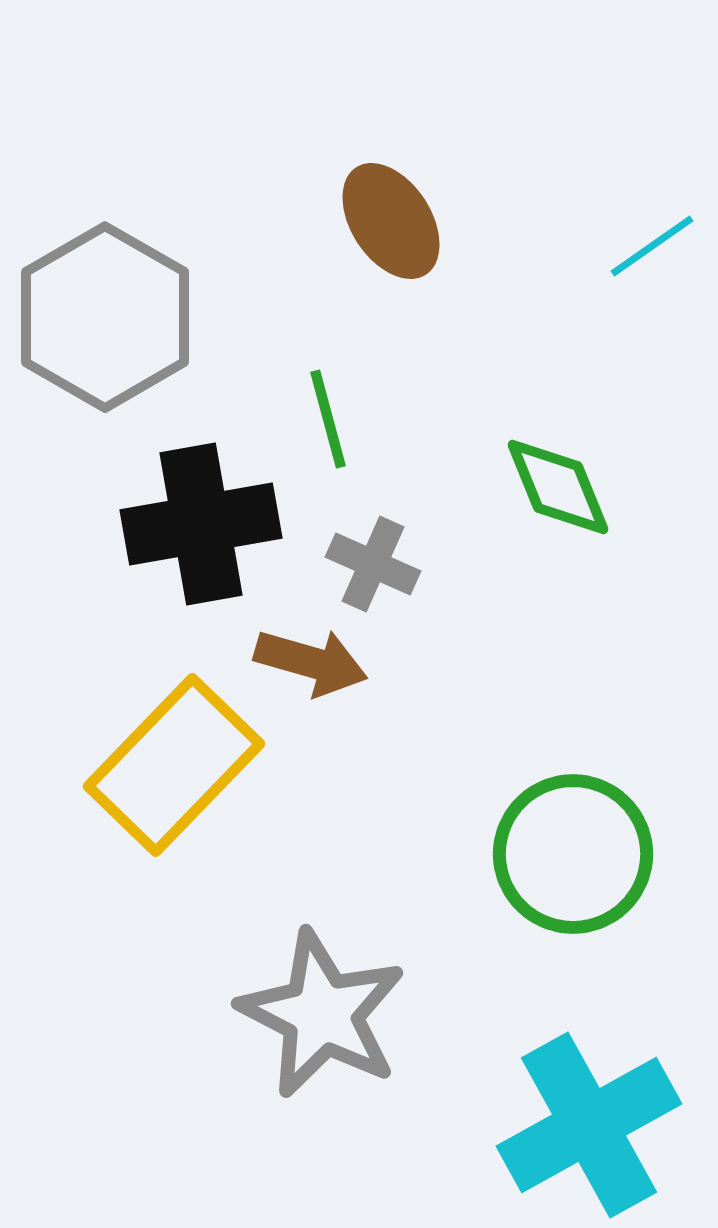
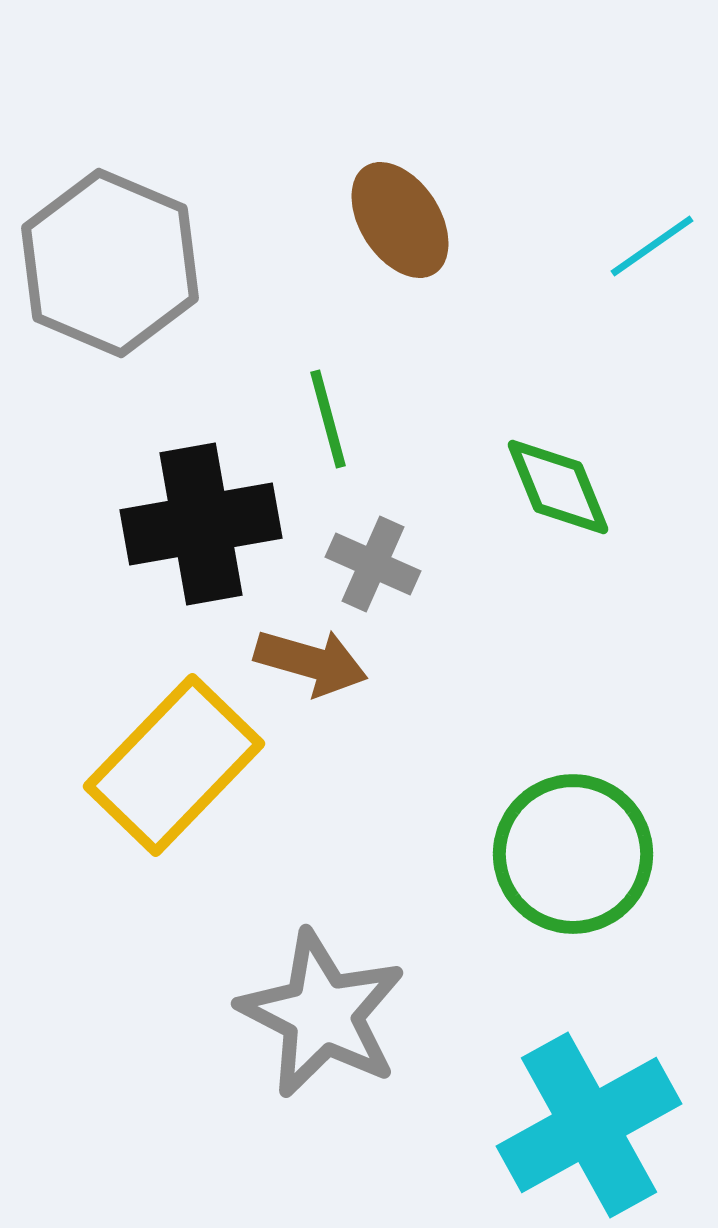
brown ellipse: moved 9 px right, 1 px up
gray hexagon: moved 5 px right, 54 px up; rotated 7 degrees counterclockwise
